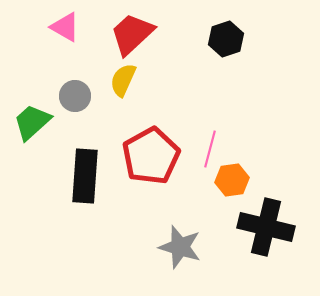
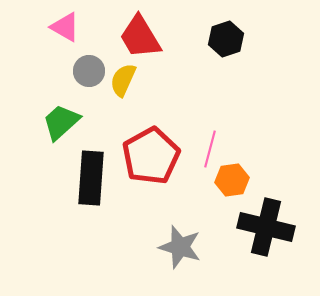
red trapezoid: moved 8 px right, 3 px down; rotated 78 degrees counterclockwise
gray circle: moved 14 px right, 25 px up
green trapezoid: moved 29 px right
black rectangle: moved 6 px right, 2 px down
